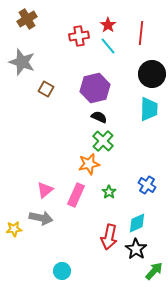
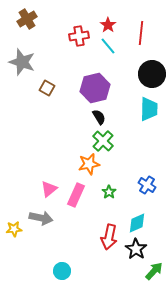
brown square: moved 1 px right, 1 px up
black semicircle: rotated 35 degrees clockwise
pink triangle: moved 4 px right, 1 px up
